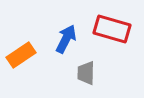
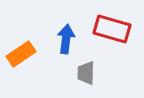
blue arrow: rotated 20 degrees counterclockwise
orange rectangle: moved 1 px up
